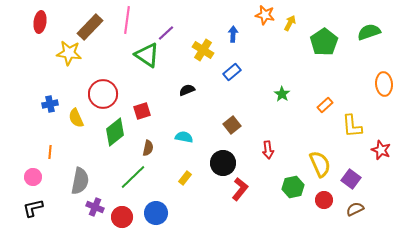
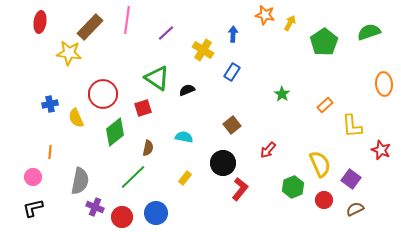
green triangle at (147, 55): moved 10 px right, 23 px down
blue rectangle at (232, 72): rotated 18 degrees counterclockwise
red square at (142, 111): moved 1 px right, 3 px up
red arrow at (268, 150): rotated 48 degrees clockwise
green hexagon at (293, 187): rotated 10 degrees counterclockwise
